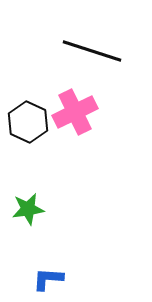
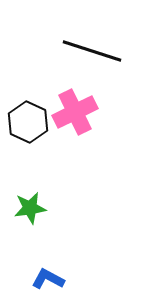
green star: moved 2 px right, 1 px up
blue L-shape: rotated 24 degrees clockwise
